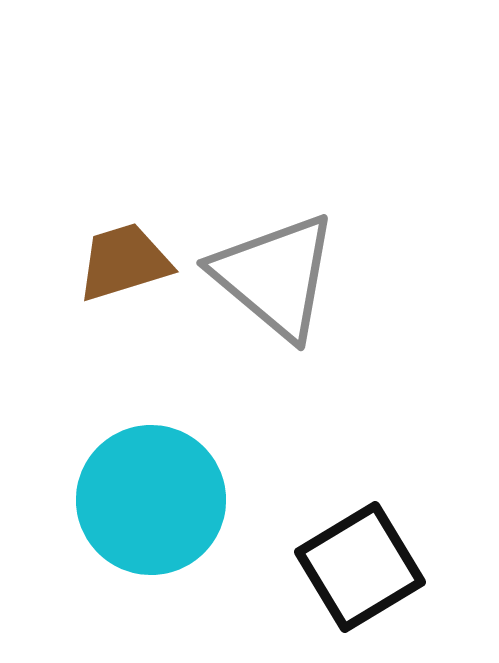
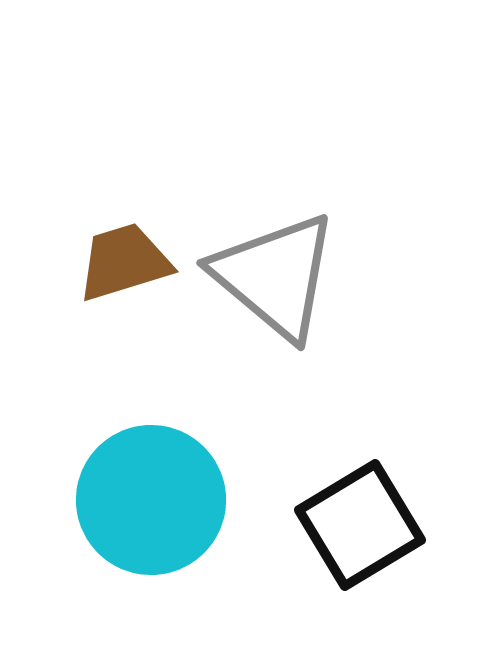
black square: moved 42 px up
